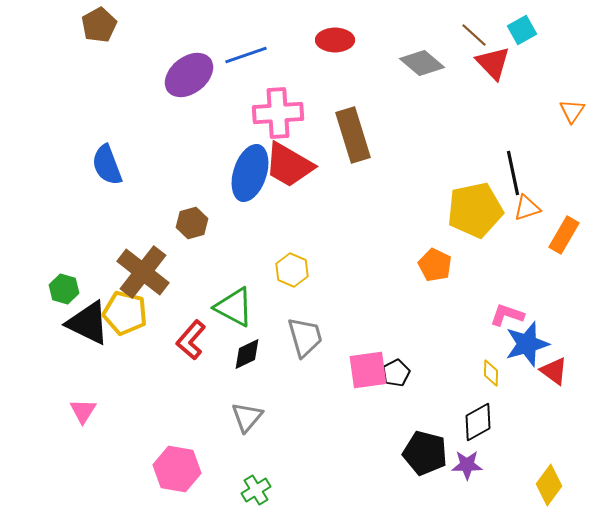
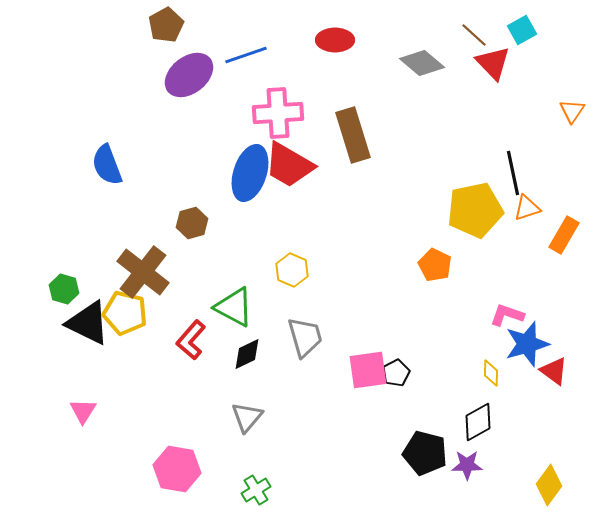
brown pentagon at (99, 25): moved 67 px right
